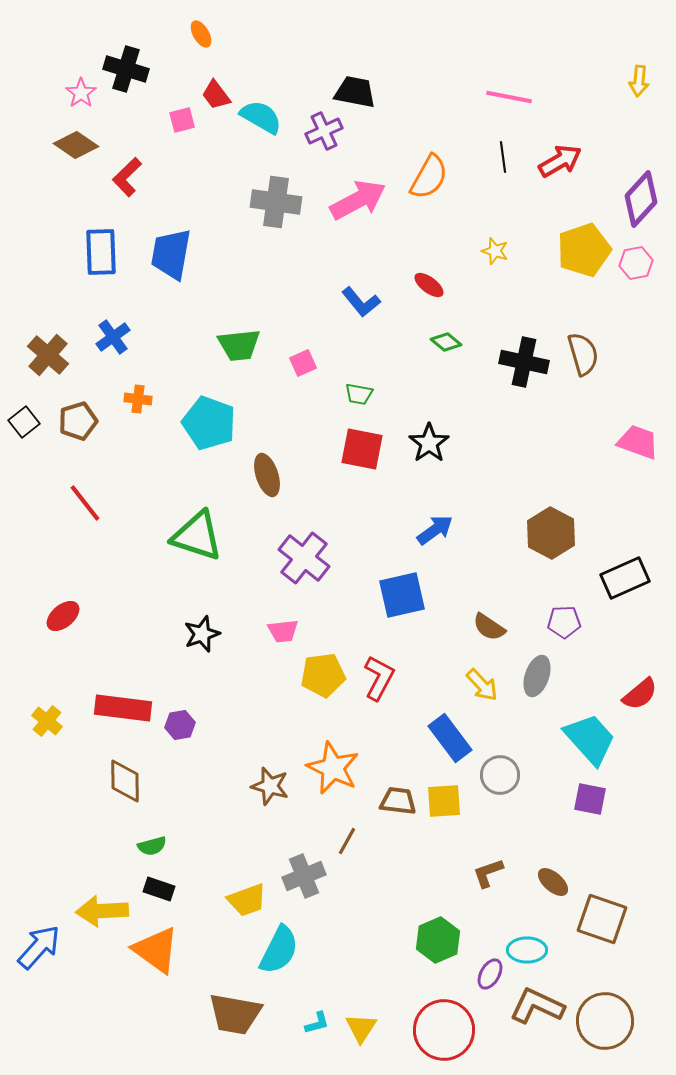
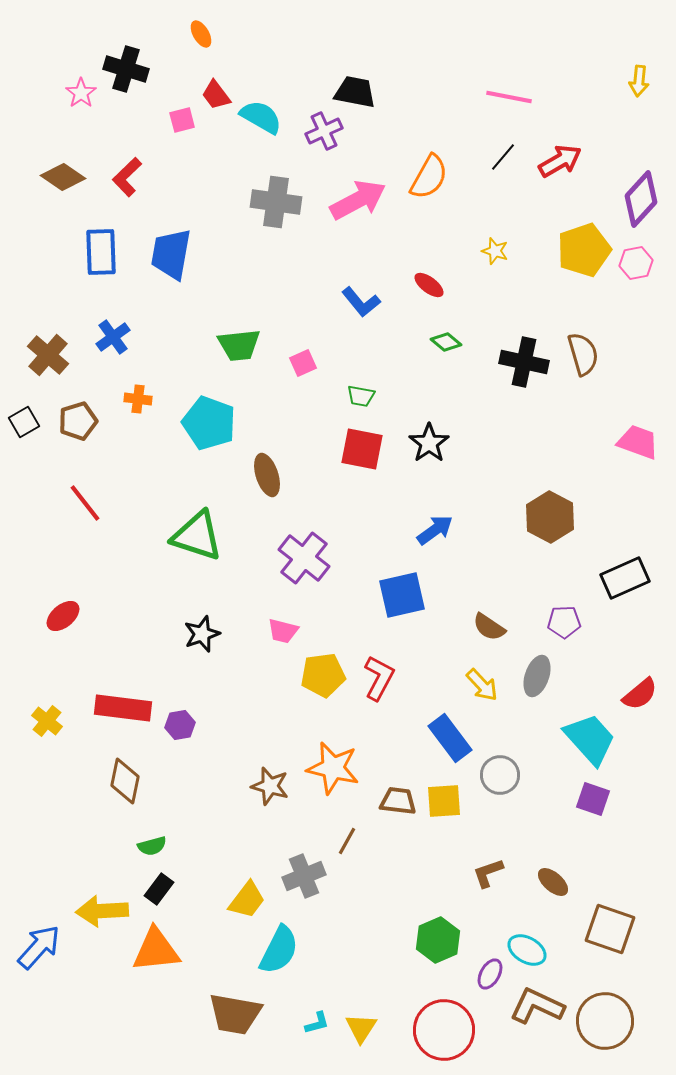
brown diamond at (76, 145): moved 13 px left, 32 px down
black line at (503, 157): rotated 48 degrees clockwise
green trapezoid at (359, 394): moved 2 px right, 2 px down
black square at (24, 422): rotated 8 degrees clockwise
brown hexagon at (551, 533): moved 1 px left, 16 px up
pink trapezoid at (283, 631): rotated 20 degrees clockwise
orange star at (333, 768): rotated 12 degrees counterclockwise
brown diamond at (125, 781): rotated 12 degrees clockwise
purple square at (590, 799): moved 3 px right; rotated 8 degrees clockwise
black rectangle at (159, 889): rotated 72 degrees counterclockwise
yellow trapezoid at (247, 900): rotated 33 degrees counterclockwise
brown square at (602, 919): moved 8 px right, 10 px down
orange triangle at (156, 950): rotated 42 degrees counterclockwise
cyan ellipse at (527, 950): rotated 30 degrees clockwise
